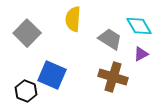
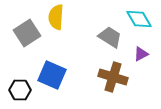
yellow semicircle: moved 17 px left, 2 px up
cyan diamond: moved 7 px up
gray square: rotated 12 degrees clockwise
gray trapezoid: moved 2 px up
black hexagon: moved 6 px left, 1 px up; rotated 20 degrees counterclockwise
